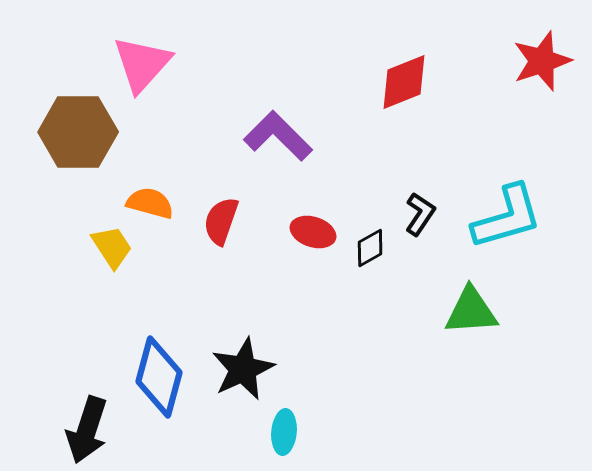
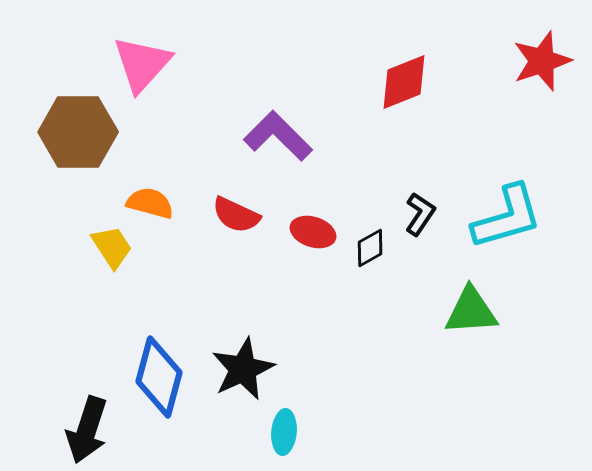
red semicircle: moved 15 px right, 6 px up; rotated 84 degrees counterclockwise
